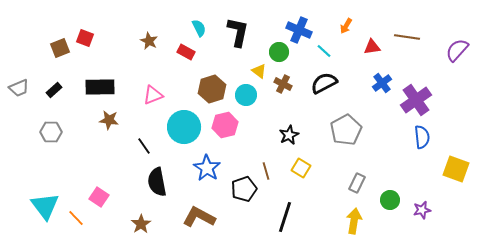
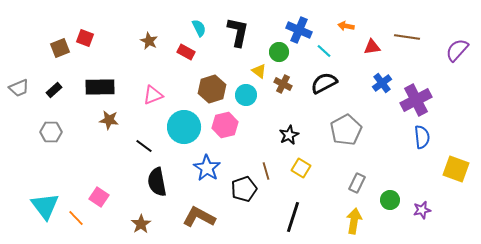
orange arrow at (346, 26): rotated 70 degrees clockwise
purple cross at (416, 100): rotated 8 degrees clockwise
black line at (144, 146): rotated 18 degrees counterclockwise
black line at (285, 217): moved 8 px right
